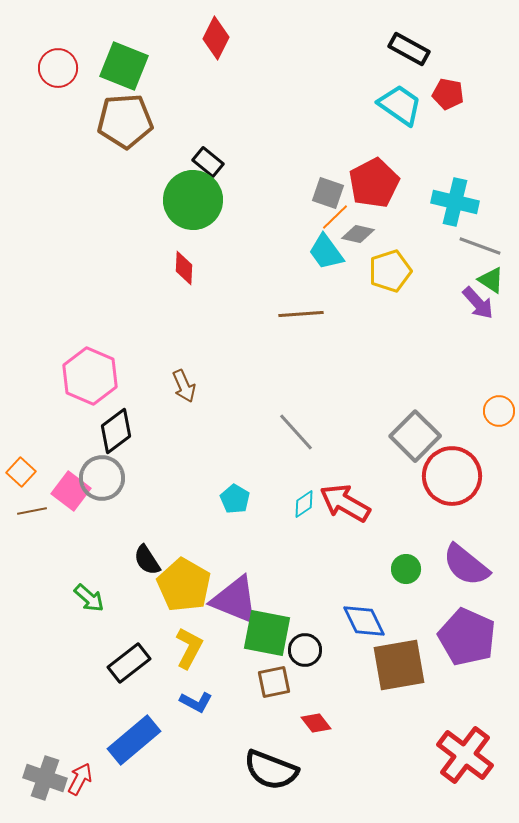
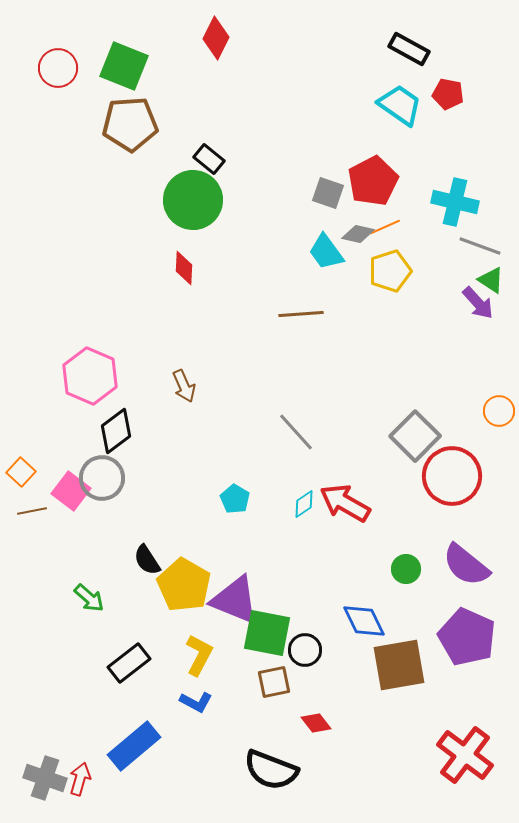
brown pentagon at (125, 121): moved 5 px right, 3 px down
black rectangle at (208, 162): moved 1 px right, 3 px up
red pentagon at (374, 183): moved 1 px left, 2 px up
orange line at (335, 217): moved 50 px right, 10 px down; rotated 20 degrees clockwise
yellow L-shape at (189, 648): moved 10 px right, 7 px down
blue rectangle at (134, 740): moved 6 px down
red arrow at (80, 779): rotated 12 degrees counterclockwise
